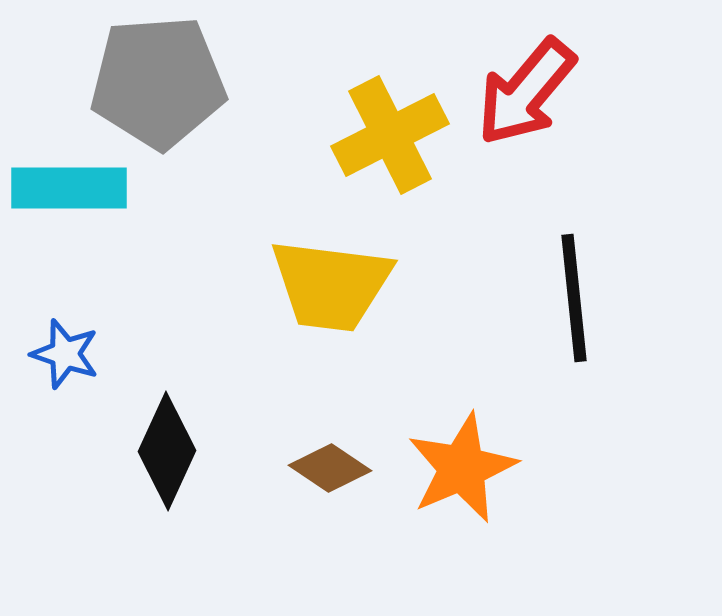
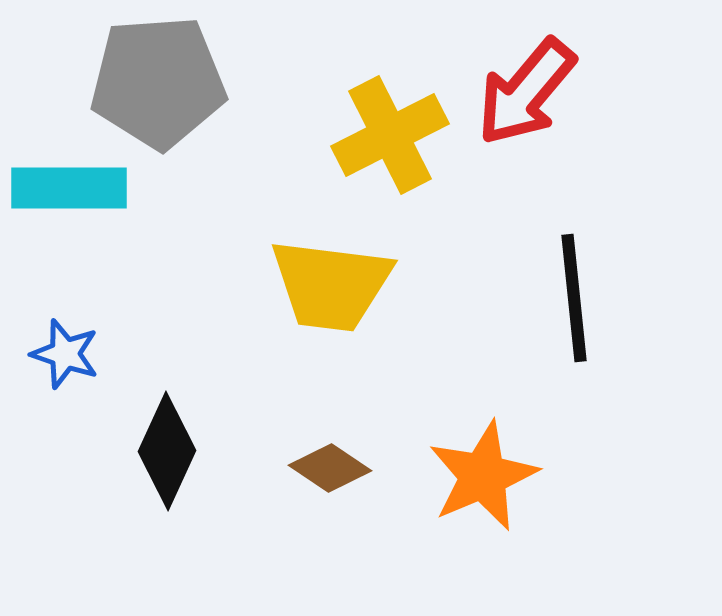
orange star: moved 21 px right, 8 px down
